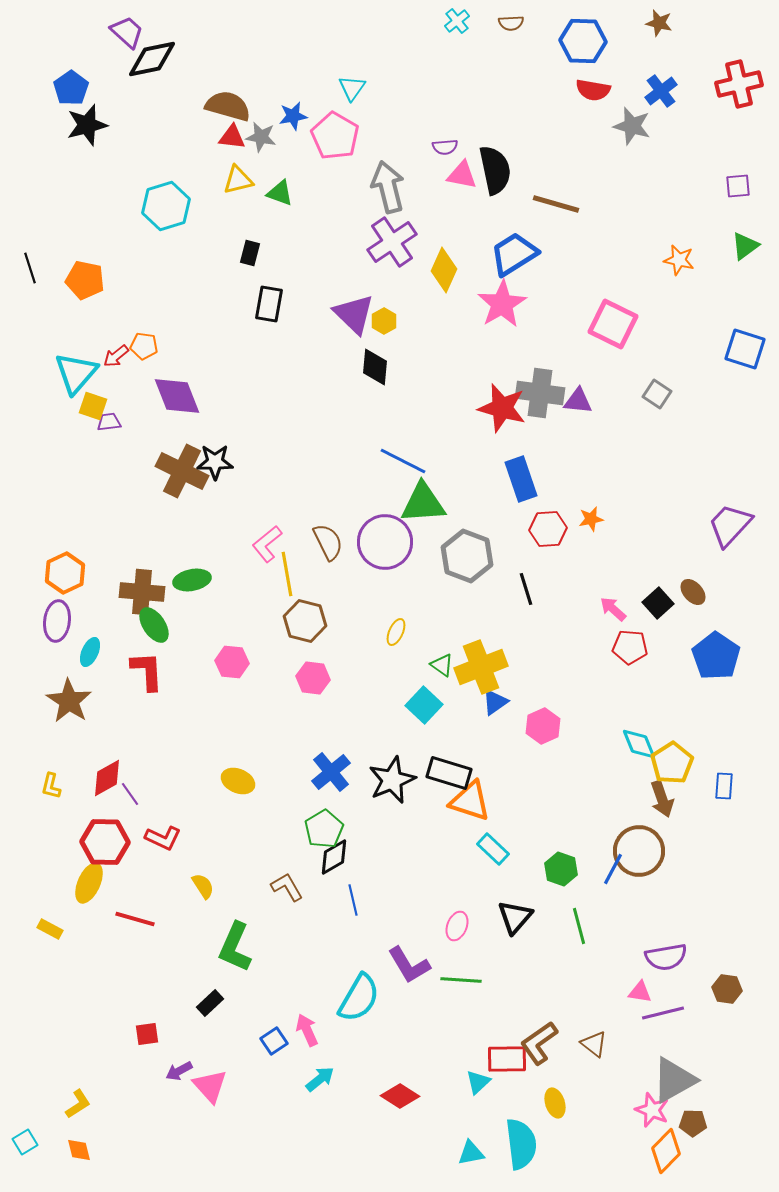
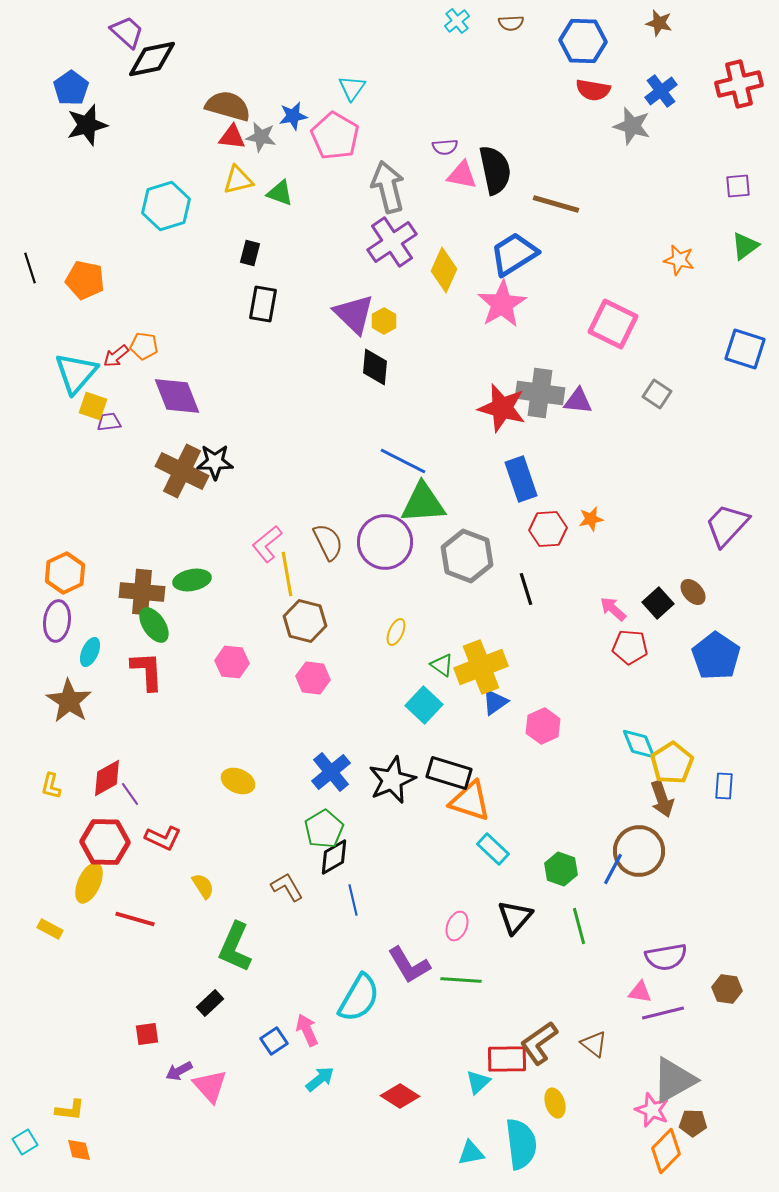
black rectangle at (269, 304): moved 6 px left
purple trapezoid at (730, 525): moved 3 px left
yellow L-shape at (78, 1104): moved 8 px left, 6 px down; rotated 40 degrees clockwise
